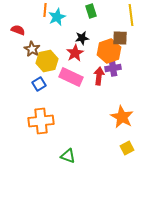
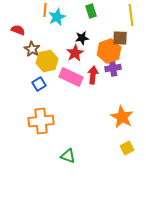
red arrow: moved 6 px left, 1 px up
